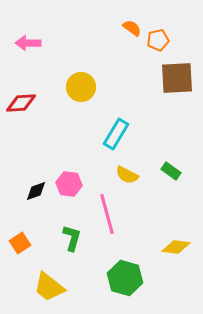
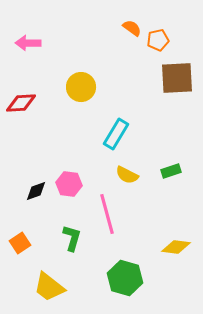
green rectangle: rotated 54 degrees counterclockwise
